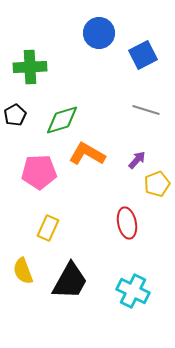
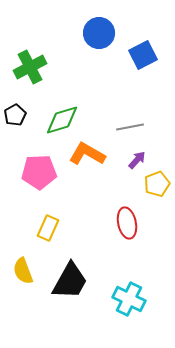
green cross: rotated 24 degrees counterclockwise
gray line: moved 16 px left, 17 px down; rotated 28 degrees counterclockwise
cyan cross: moved 4 px left, 8 px down
